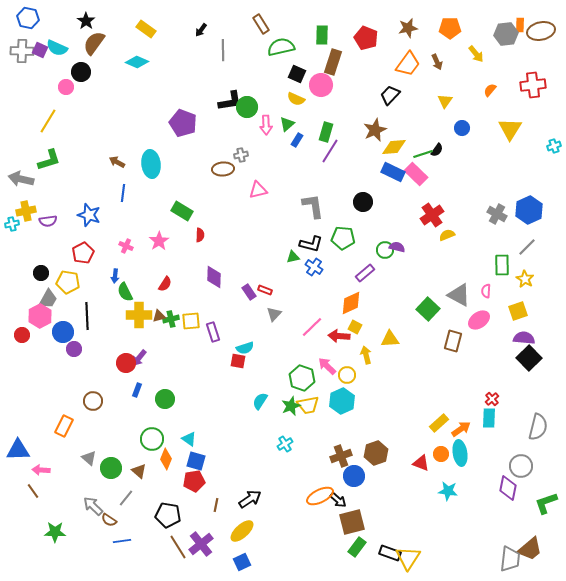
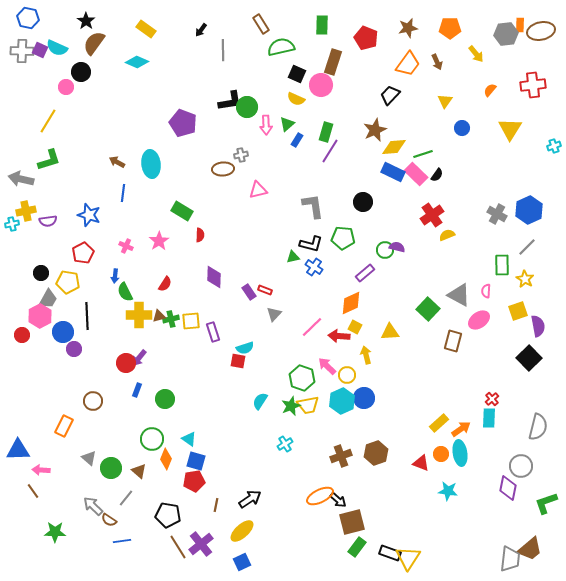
green rectangle at (322, 35): moved 10 px up
black semicircle at (437, 150): moved 25 px down
purple semicircle at (524, 338): moved 14 px right, 12 px up; rotated 75 degrees clockwise
yellow triangle at (390, 339): moved 7 px up
blue circle at (354, 476): moved 10 px right, 78 px up
